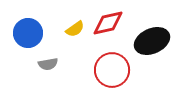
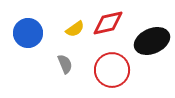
gray semicircle: moved 17 px right; rotated 102 degrees counterclockwise
